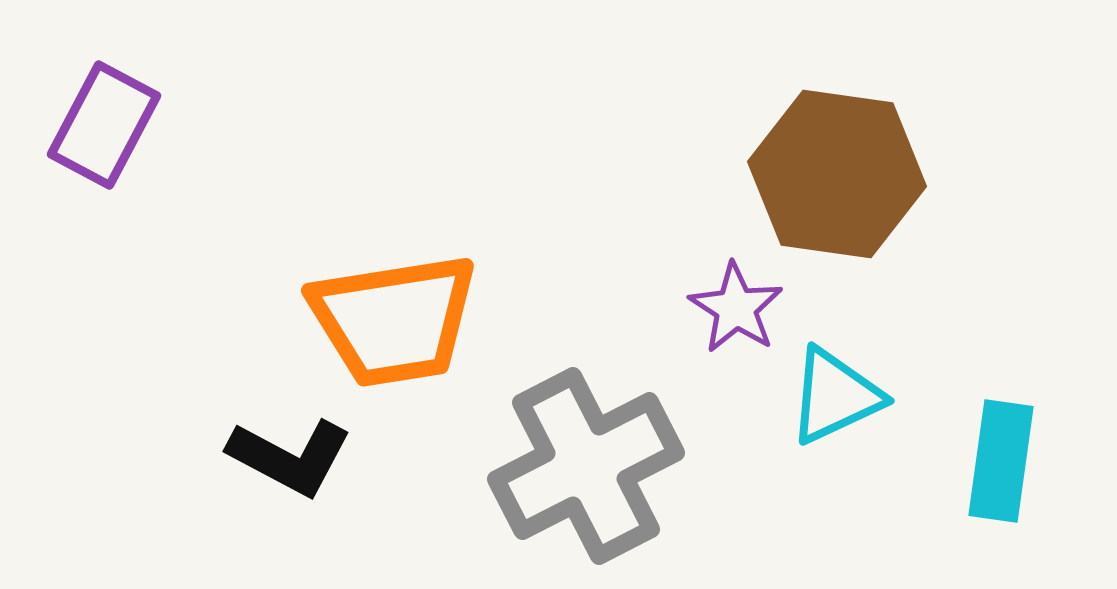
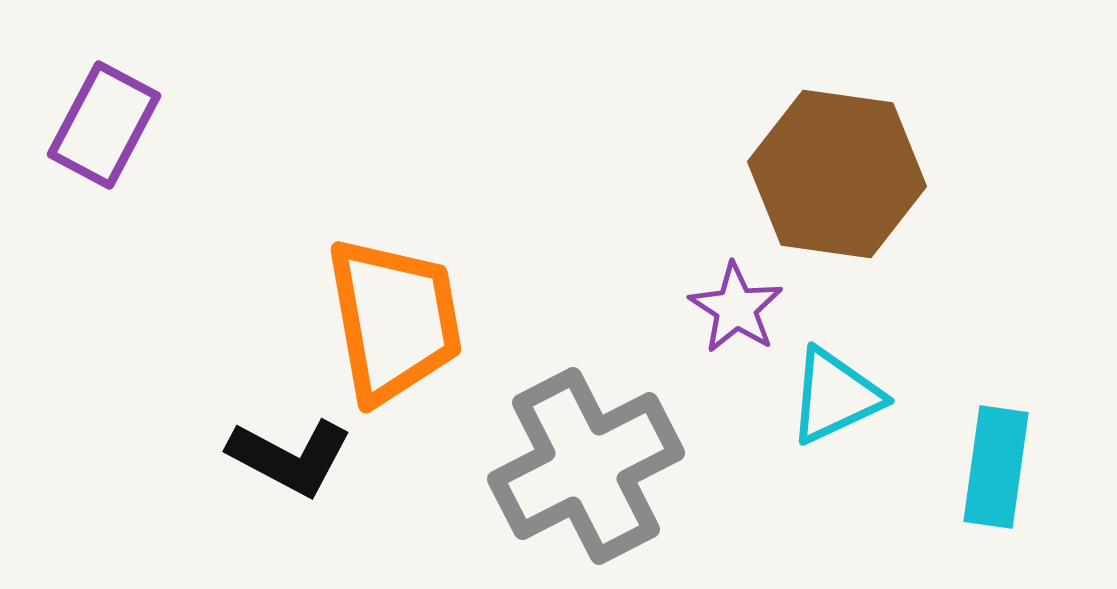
orange trapezoid: rotated 91 degrees counterclockwise
cyan rectangle: moved 5 px left, 6 px down
